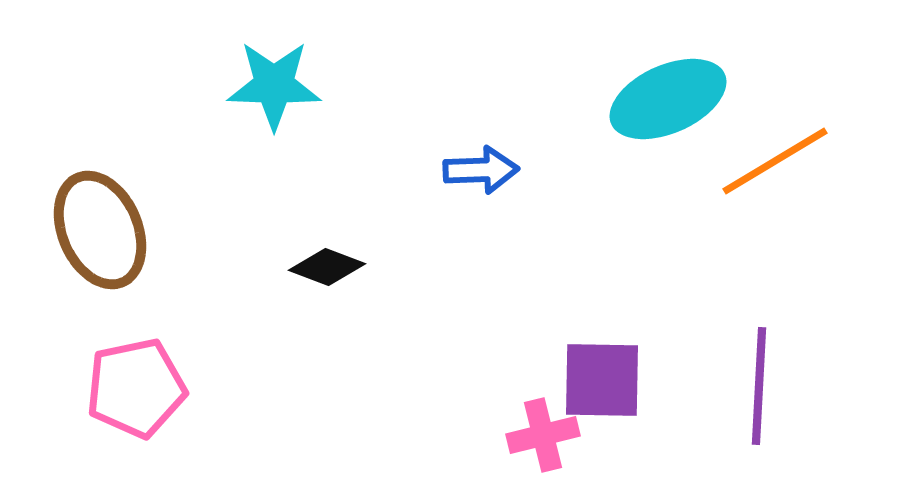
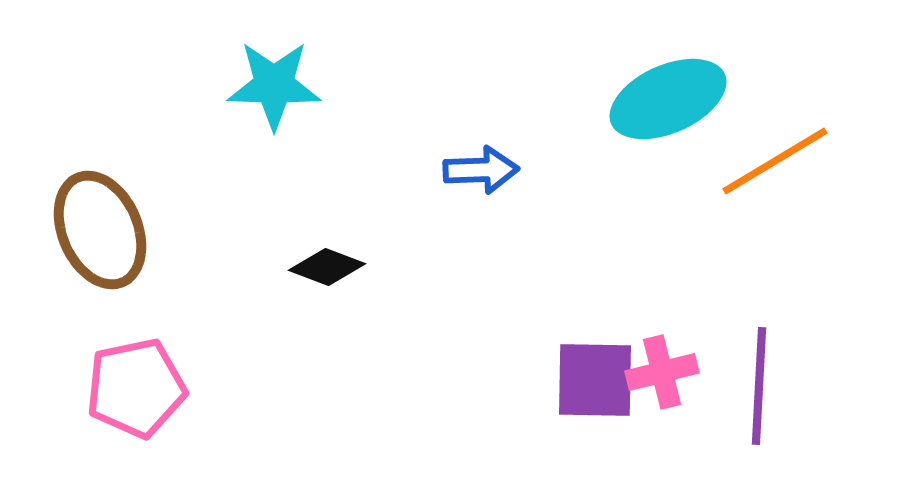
purple square: moved 7 px left
pink cross: moved 119 px right, 63 px up
